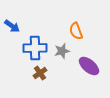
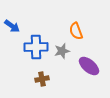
blue cross: moved 1 px right, 1 px up
brown cross: moved 2 px right, 6 px down; rotated 24 degrees clockwise
